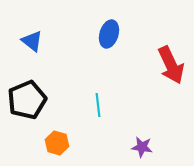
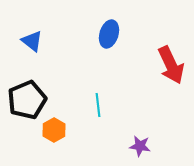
orange hexagon: moved 3 px left, 13 px up; rotated 15 degrees clockwise
purple star: moved 2 px left, 1 px up
